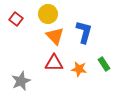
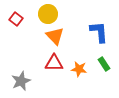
blue L-shape: moved 15 px right; rotated 20 degrees counterclockwise
